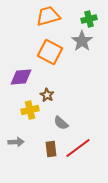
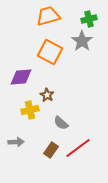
brown rectangle: moved 1 px down; rotated 42 degrees clockwise
